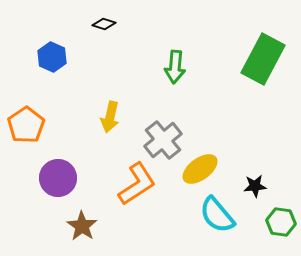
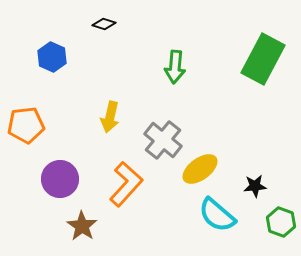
orange pentagon: rotated 27 degrees clockwise
gray cross: rotated 12 degrees counterclockwise
purple circle: moved 2 px right, 1 px down
orange L-shape: moved 11 px left; rotated 15 degrees counterclockwise
cyan semicircle: rotated 9 degrees counterclockwise
green hexagon: rotated 12 degrees clockwise
